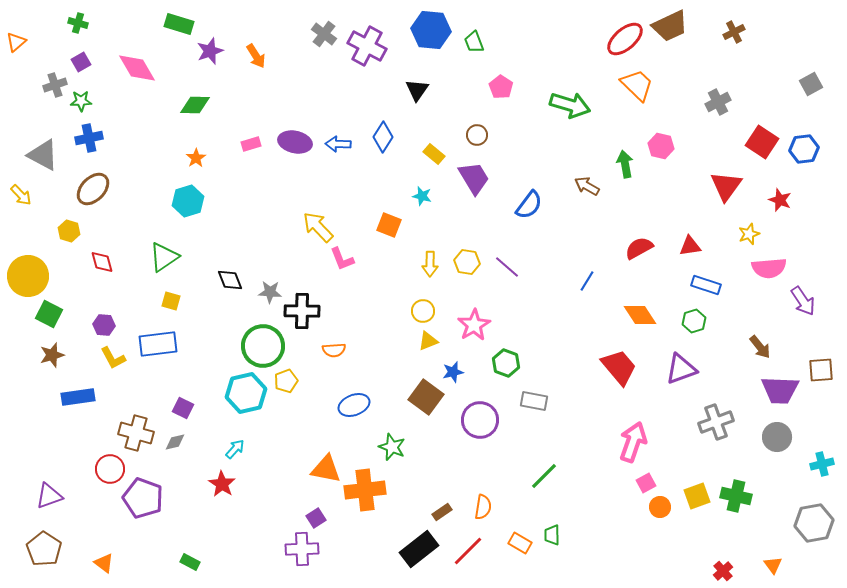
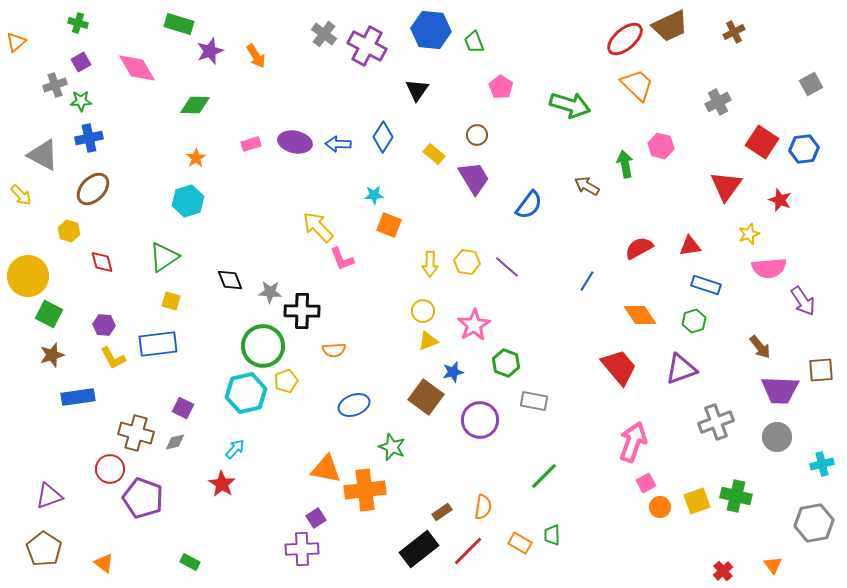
cyan star at (422, 196): moved 48 px left, 1 px up; rotated 18 degrees counterclockwise
yellow square at (697, 496): moved 5 px down
